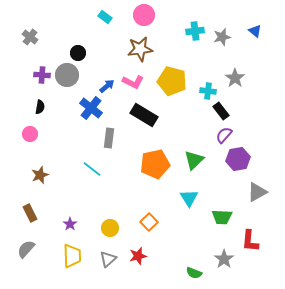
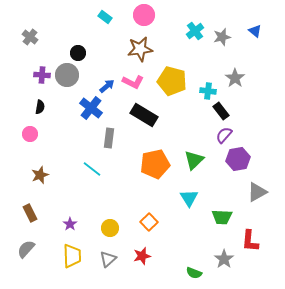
cyan cross at (195, 31): rotated 30 degrees counterclockwise
red star at (138, 256): moved 4 px right
